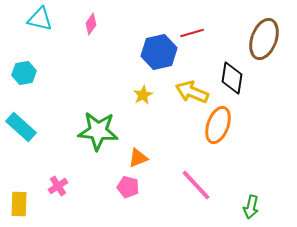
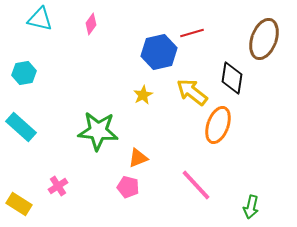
yellow arrow: rotated 16 degrees clockwise
yellow rectangle: rotated 60 degrees counterclockwise
